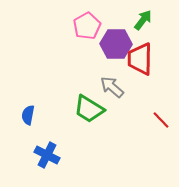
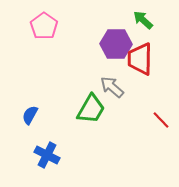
green arrow: rotated 85 degrees counterclockwise
pink pentagon: moved 43 px left; rotated 8 degrees counterclockwise
green trapezoid: moved 2 px right; rotated 92 degrees counterclockwise
blue semicircle: moved 2 px right; rotated 18 degrees clockwise
